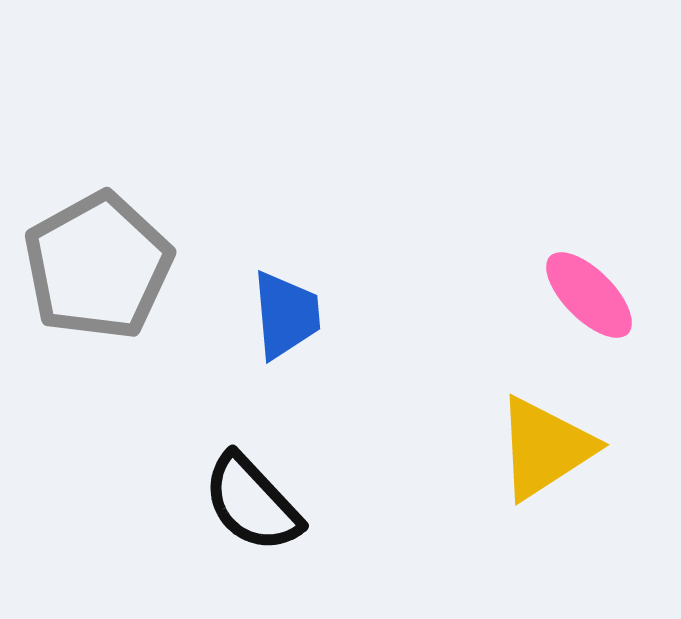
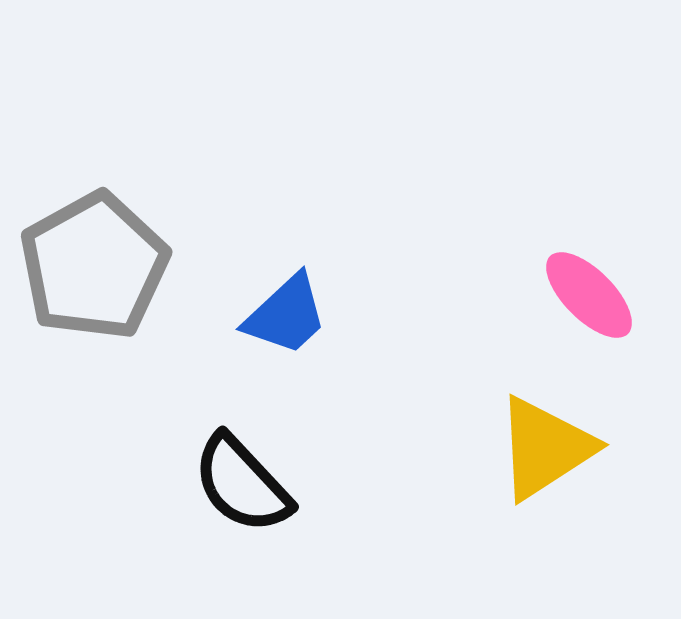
gray pentagon: moved 4 px left
blue trapezoid: rotated 52 degrees clockwise
black semicircle: moved 10 px left, 19 px up
